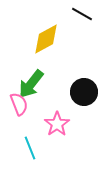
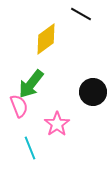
black line: moved 1 px left
yellow diamond: rotated 8 degrees counterclockwise
black circle: moved 9 px right
pink semicircle: moved 2 px down
